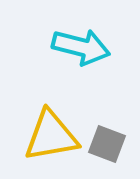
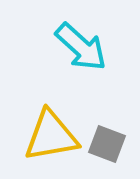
cyan arrow: rotated 28 degrees clockwise
